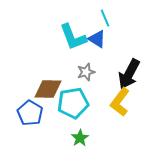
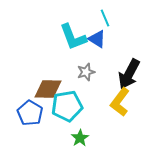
cyan pentagon: moved 6 px left, 3 px down
